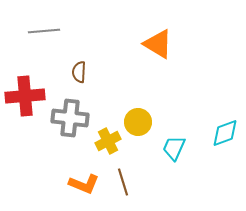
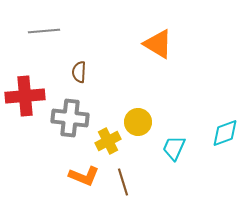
orange L-shape: moved 8 px up
